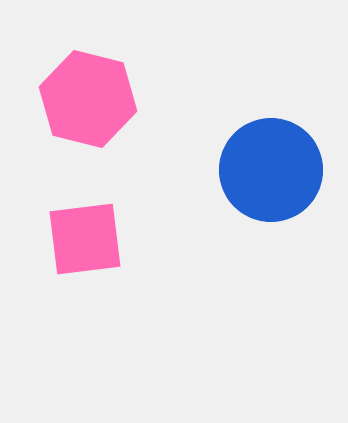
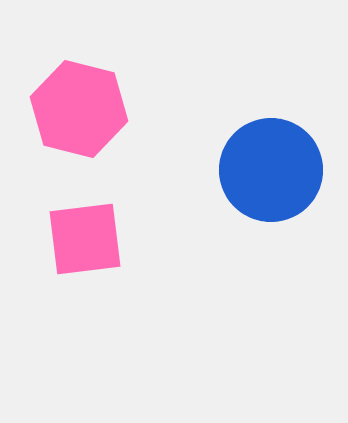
pink hexagon: moved 9 px left, 10 px down
